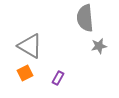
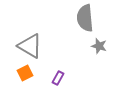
gray star: rotated 28 degrees clockwise
